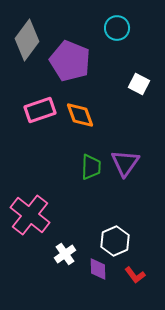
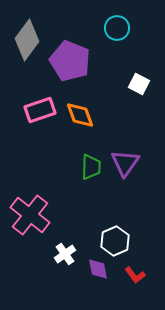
purple diamond: rotated 10 degrees counterclockwise
